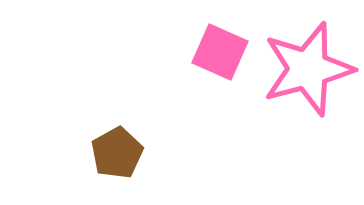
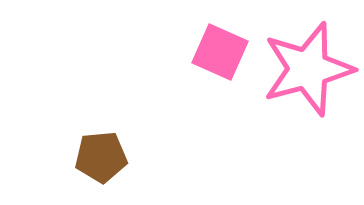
brown pentagon: moved 16 px left, 4 px down; rotated 24 degrees clockwise
